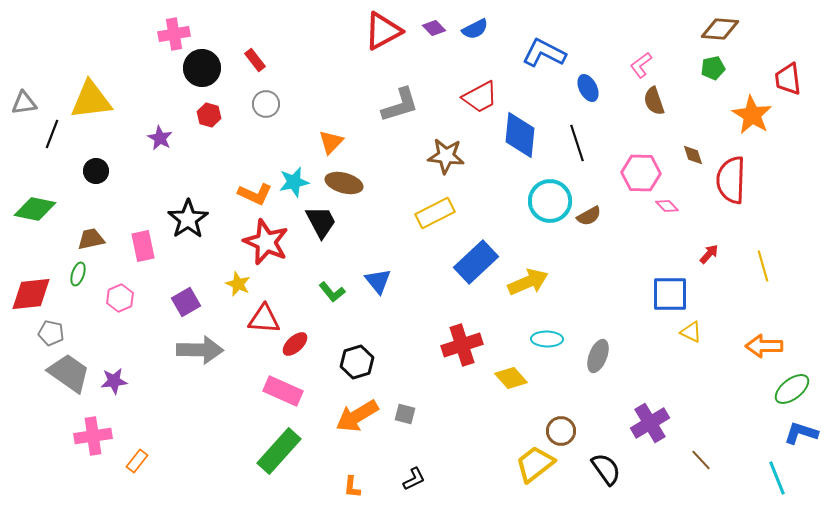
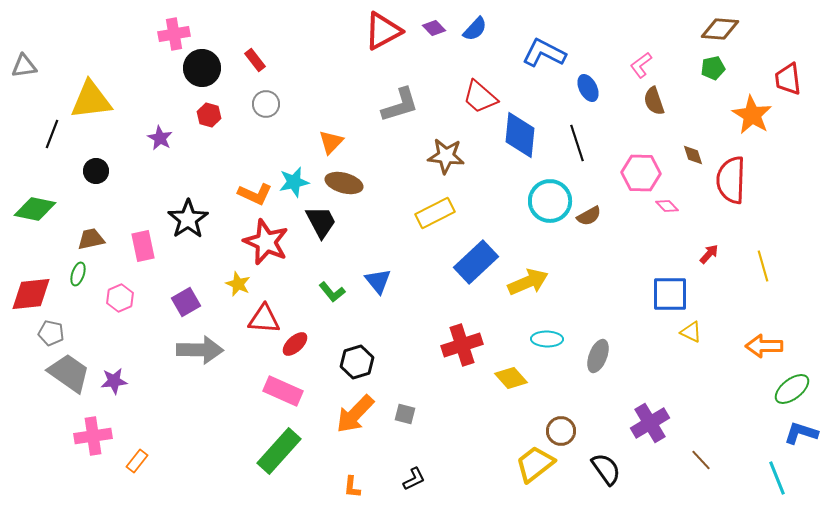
blue semicircle at (475, 29): rotated 20 degrees counterclockwise
red trapezoid at (480, 97): rotated 69 degrees clockwise
gray triangle at (24, 103): moved 37 px up
orange arrow at (357, 416): moved 2 px left, 2 px up; rotated 15 degrees counterclockwise
